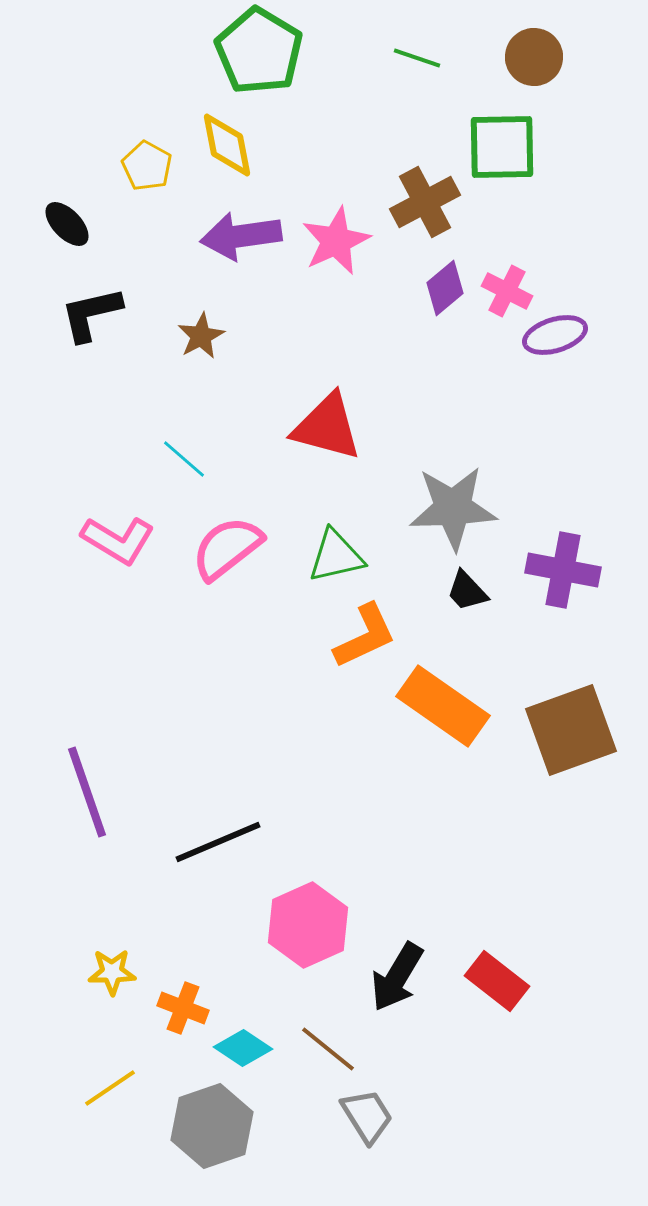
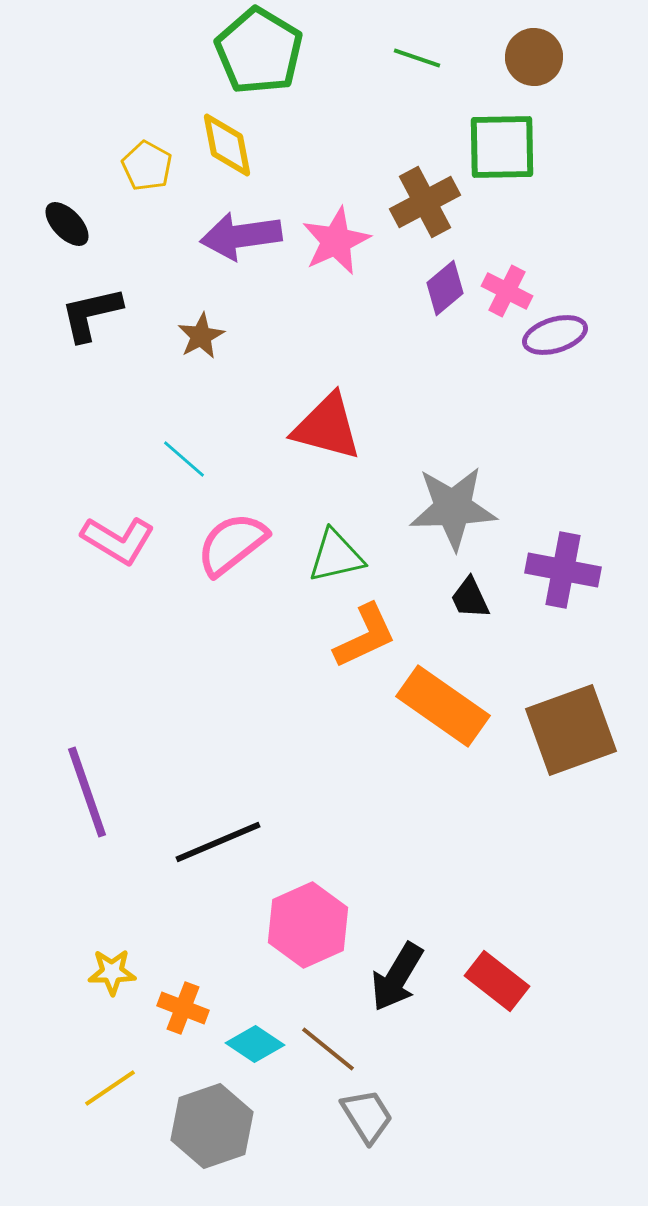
pink semicircle: moved 5 px right, 4 px up
black trapezoid: moved 3 px right, 7 px down; rotated 18 degrees clockwise
cyan diamond: moved 12 px right, 4 px up
